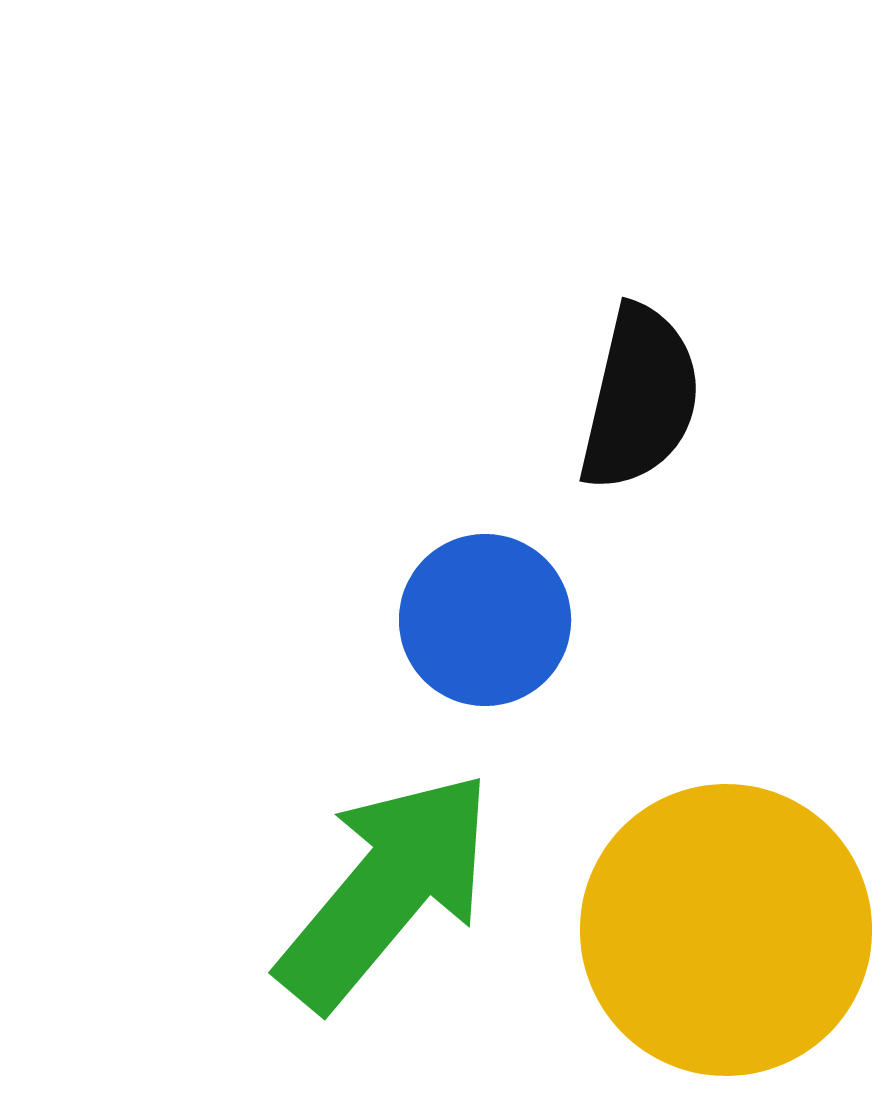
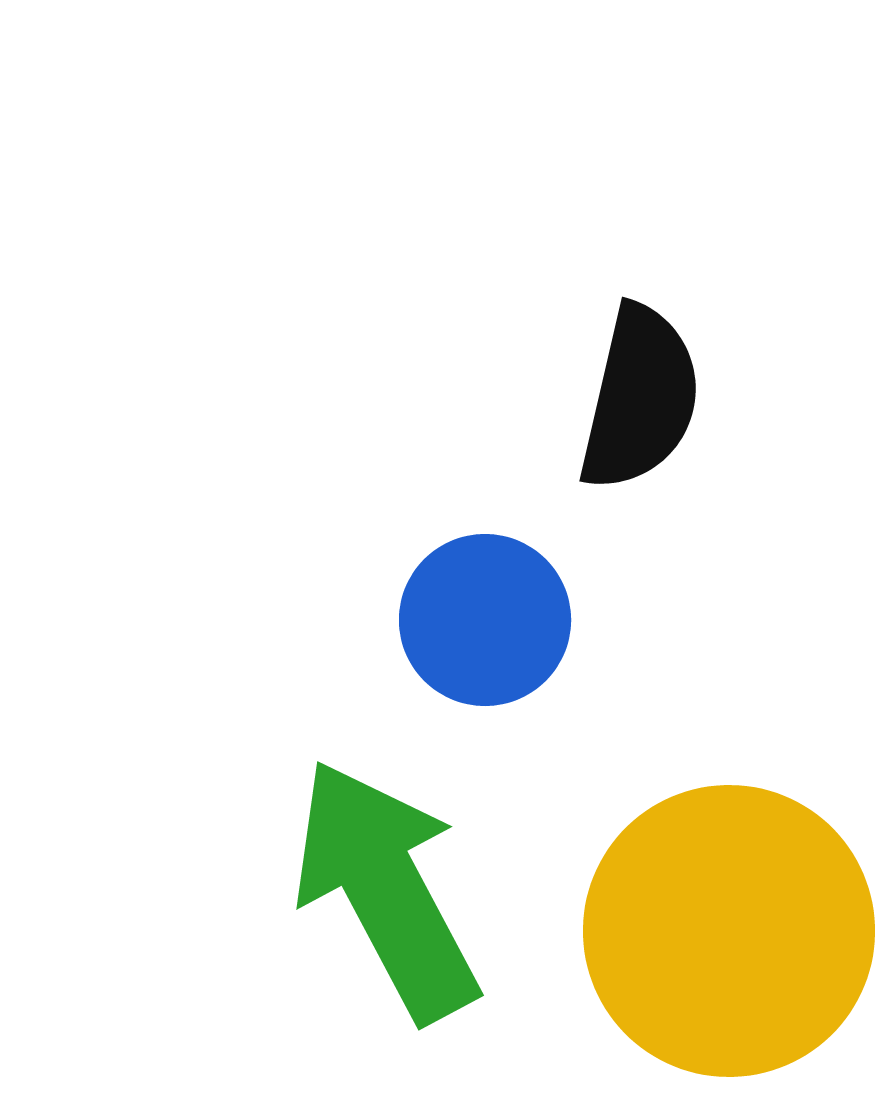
green arrow: rotated 68 degrees counterclockwise
yellow circle: moved 3 px right, 1 px down
